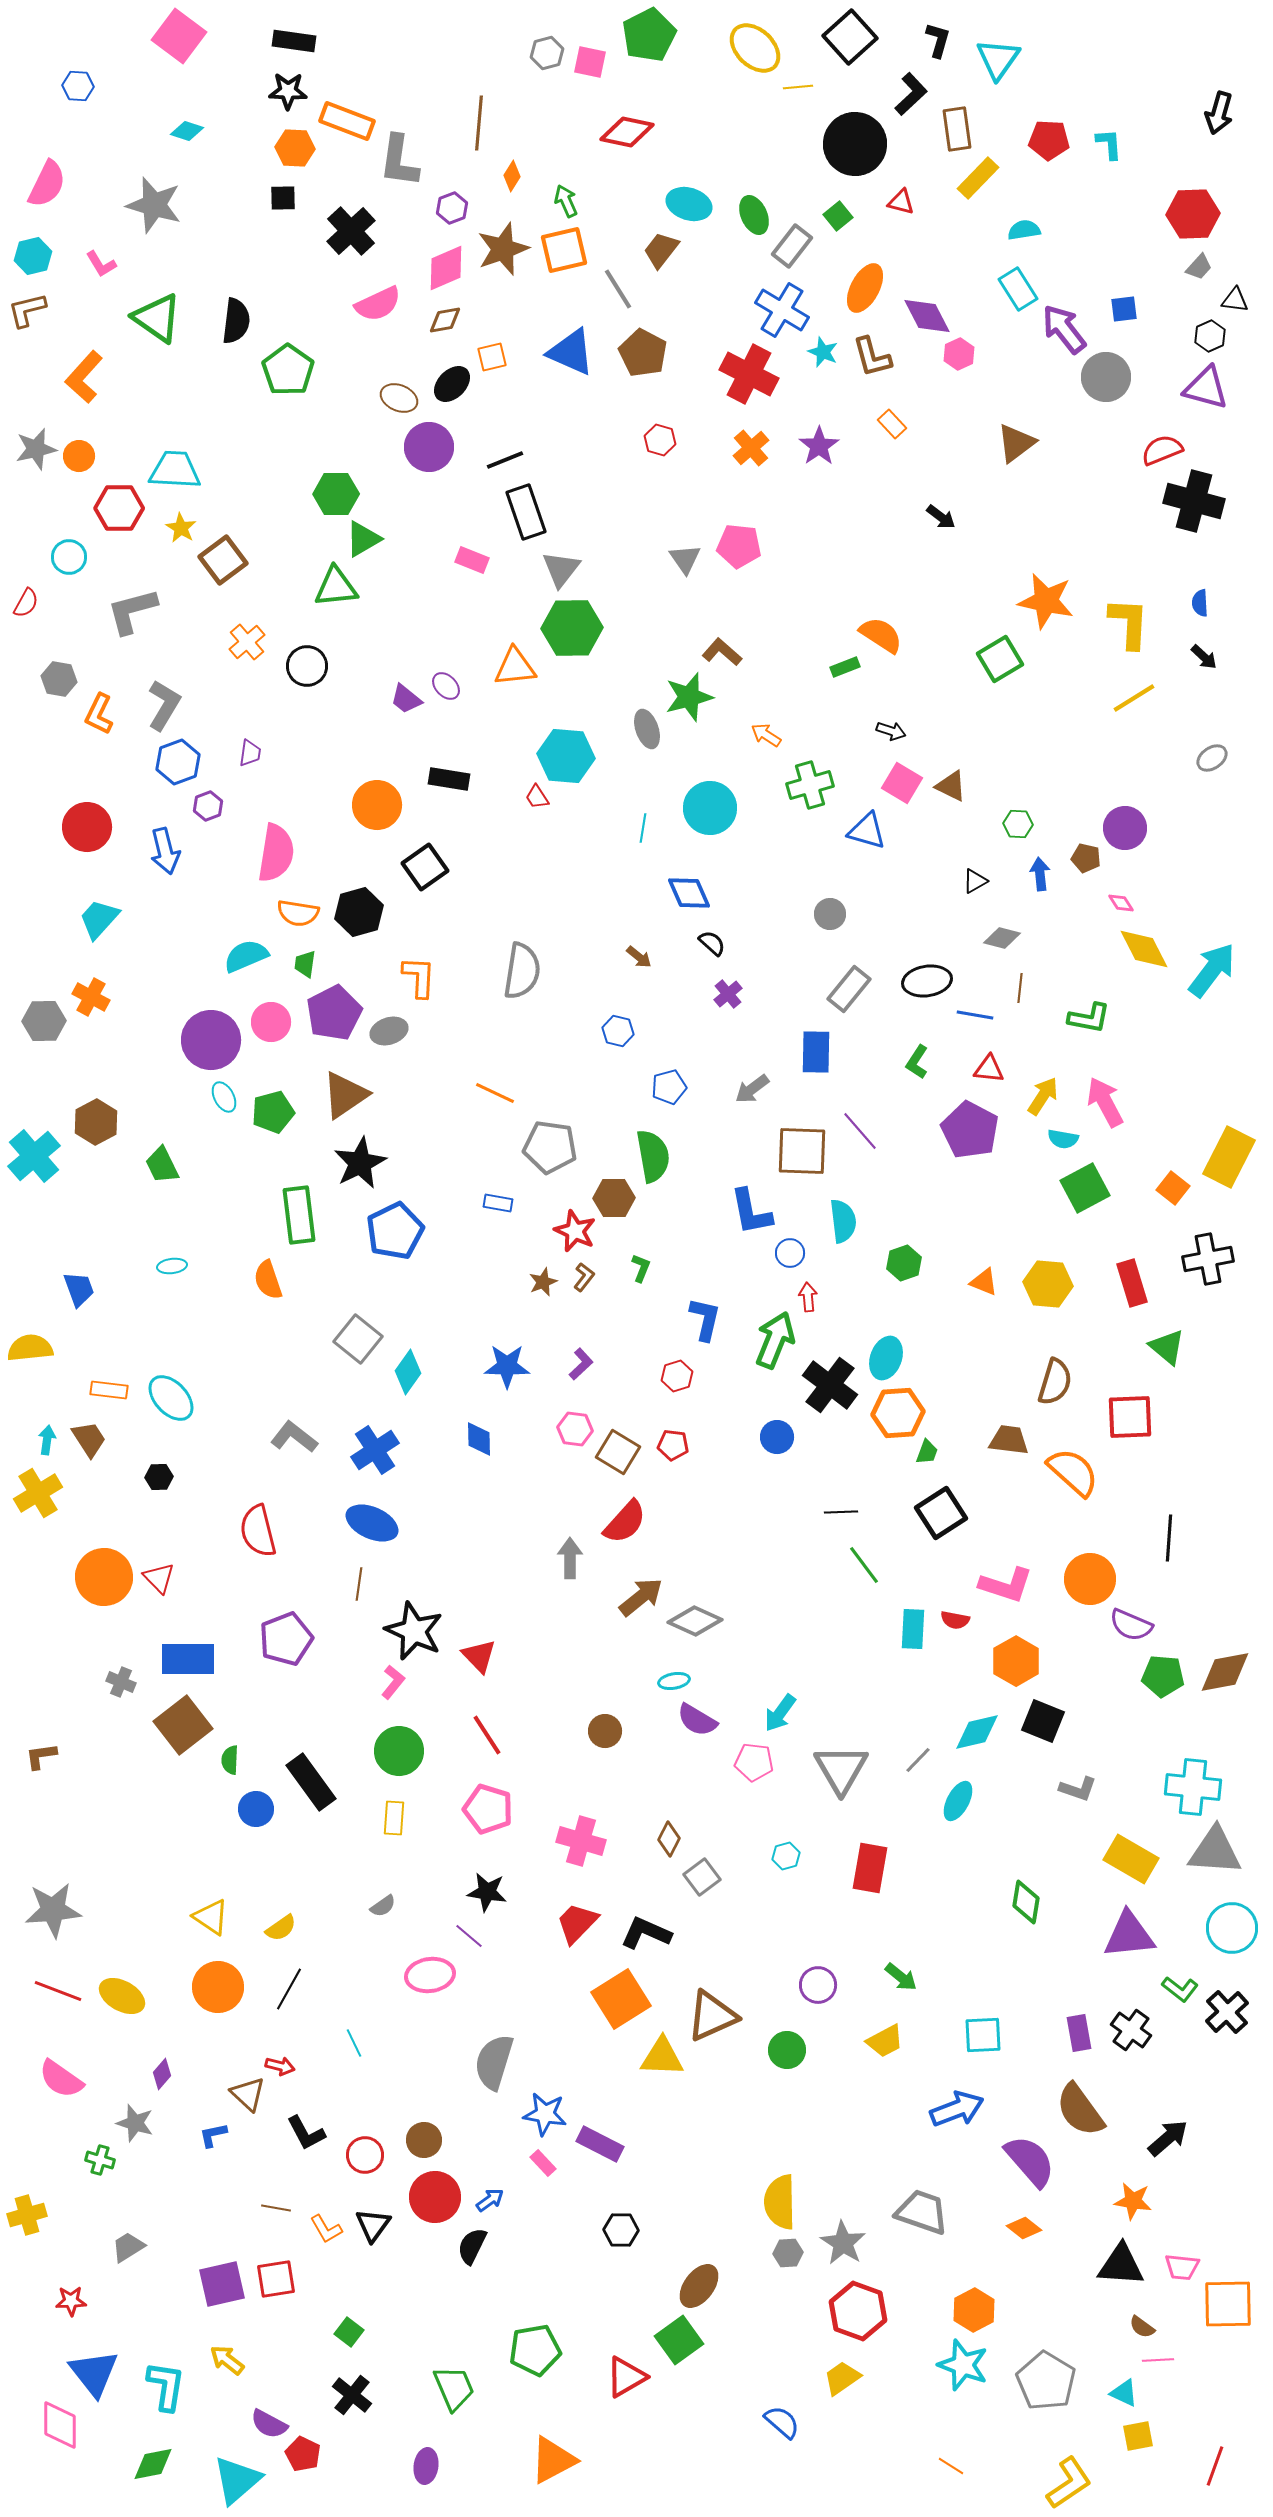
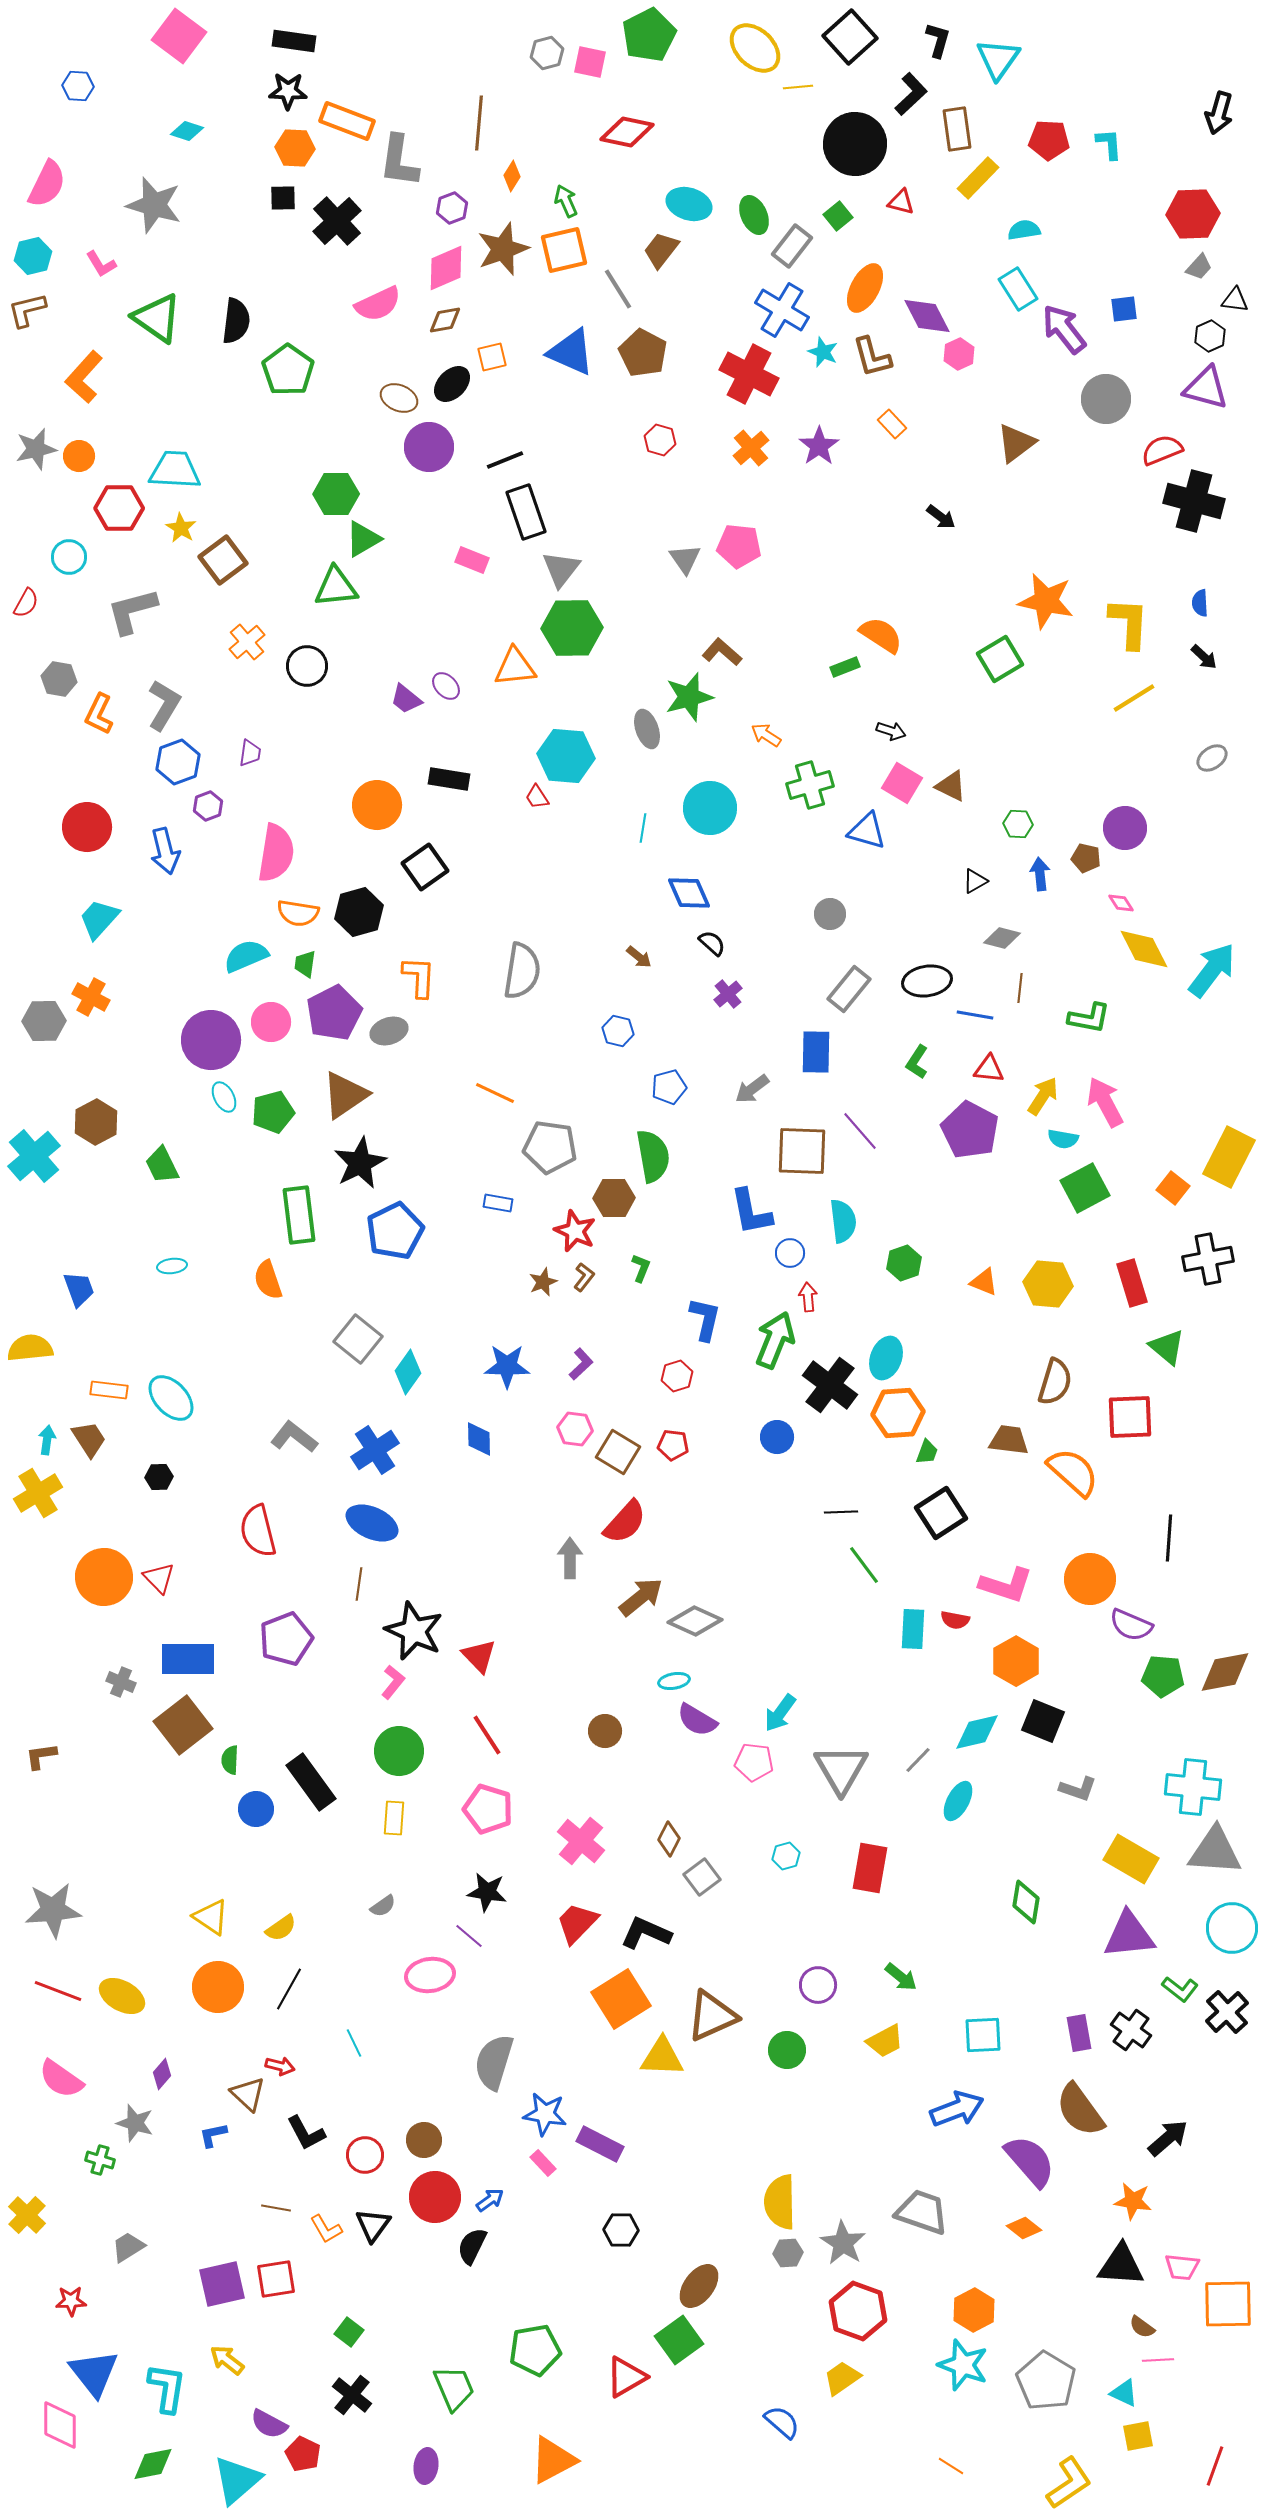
black cross at (351, 231): moved 14 px left, 10 px up
gray circle at (1106, 377): moved 22 px down
pink cross at (581, 1841): rotated 24 degrees clockwise
yellow cross at (27, 2215): rotated 30 degrees counterclockwise
cyan L-shape at (166, 2386): moved 1 px right, 2 px down
